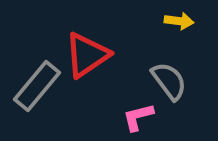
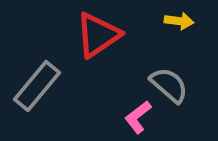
red triangle: moved 11 px right, 20 px up
gray semicircle: moved 4 px down; rotated 12 degrees counterclockwise
pink L-shape: rotated 24 degrees counterclockwise
